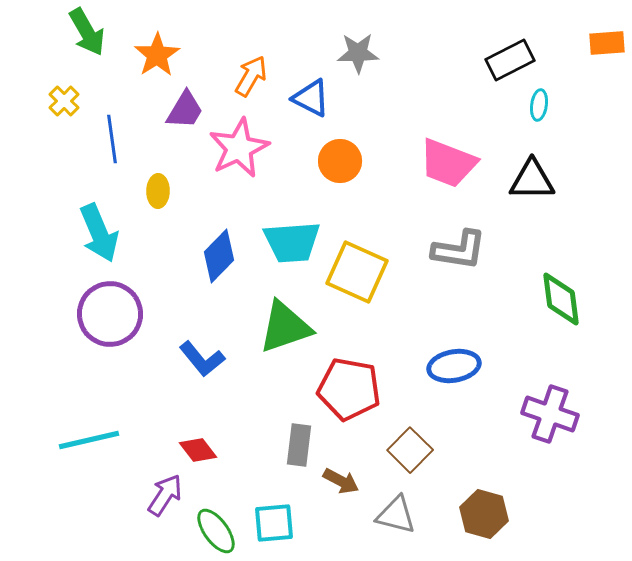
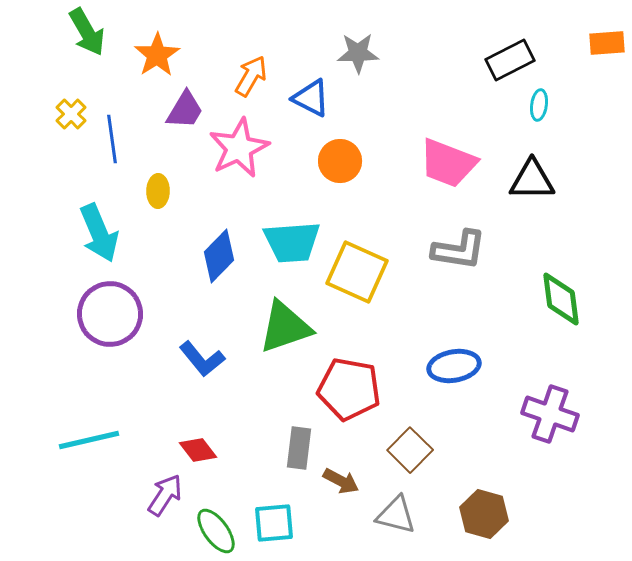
yellow cross: moved 7 px right, 13 px down
gray rectangle: moved 3 px down
